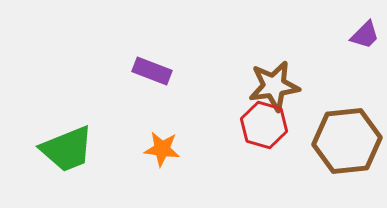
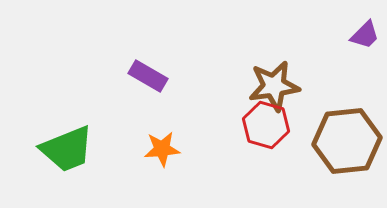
purple rectangle: moved 4 px left, 5 px down; rotated 9 degrees clockwise
red hexagon: moved 2 px right
orange star: rotated 12 degrees counterclockwise
